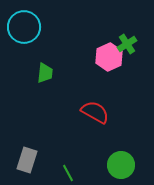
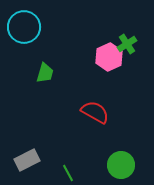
green trapezoid: rotated 10 degrees clockwise
gray rectangle: rotated 45 degrees clockwise
